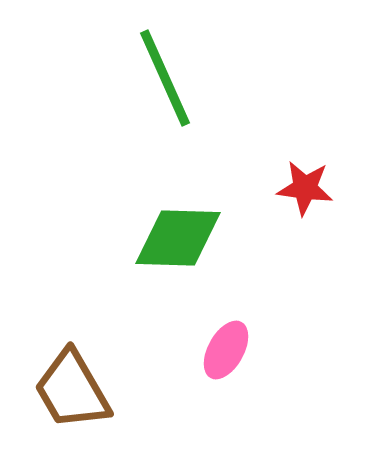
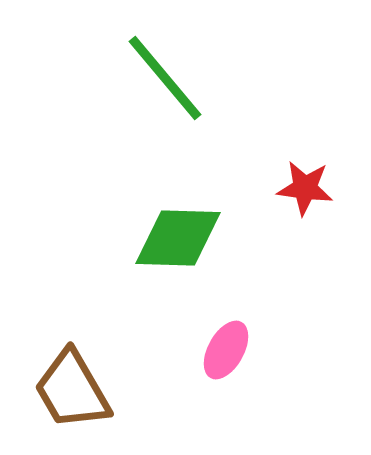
green line: rotated 16 degrees counterclockwise
